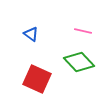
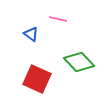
pink line: moved 25 px left, 12 px up
